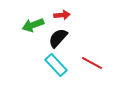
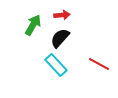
green arrow: rotated 140 degrees clockwise
black semicircle: moved 2 px right
red line: moved 7 px right, 1 px down
